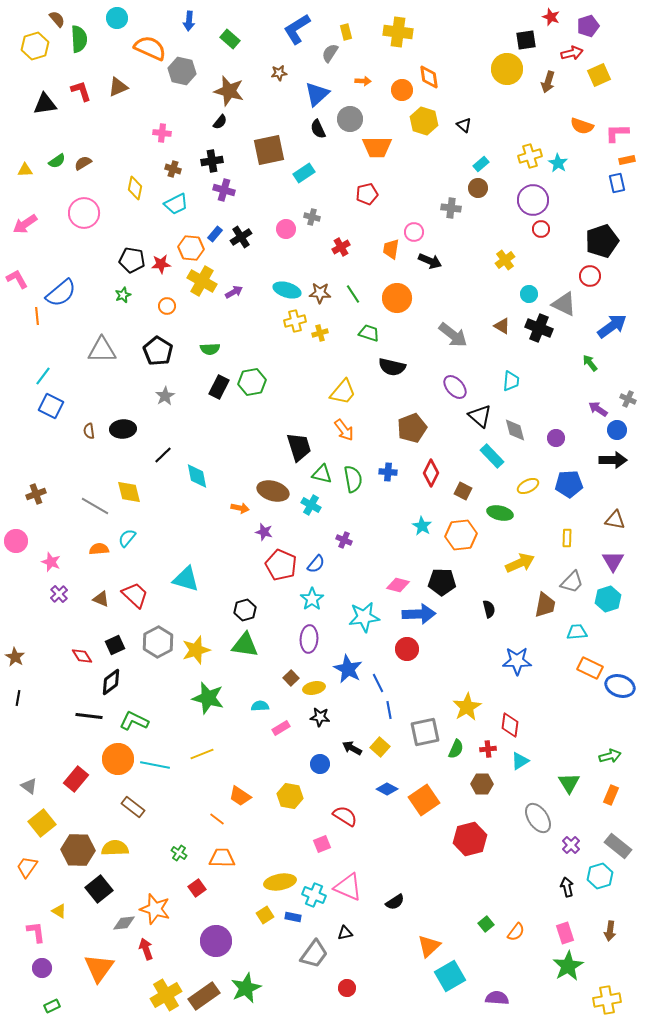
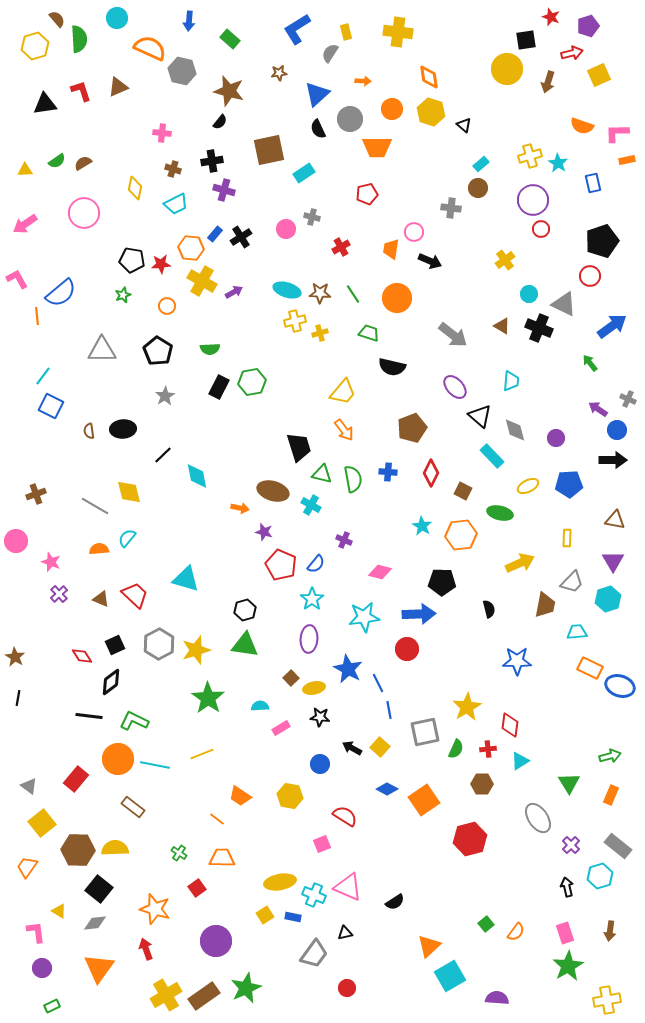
orange circle at (402, 90): moved 10 px left, 19 px down
yellow hexagon at (424, 121): moved 7 px right, 9 px up
blue rectangle at (617, 183): moved 24 px left
pink diamond at (398, 585): moved 18 px left, 13 px up
gray hexagon at (158, 642): moved 1 px right, 2 px down
green star at (208, 698): rotated 20 degrees clockwise
black square at (99, 889): rotated 12 degrees counterclockwise
gray diamond at (124, 923): moved 29 px left
